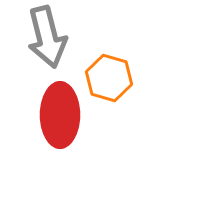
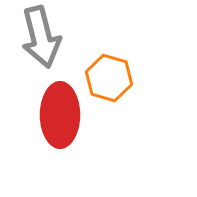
gray arrow: moved 6 px left
